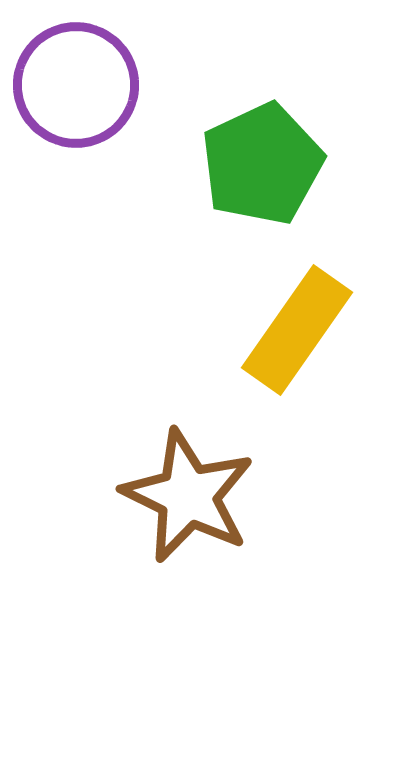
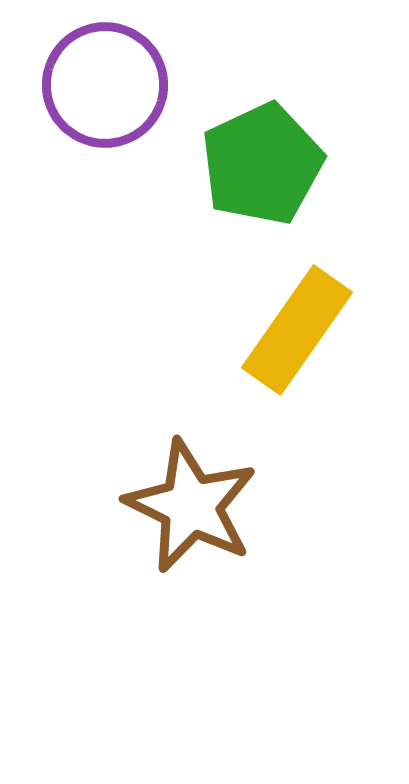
purple circle: moved 29 px right
brown star: moved 3 px right, 10 px down
